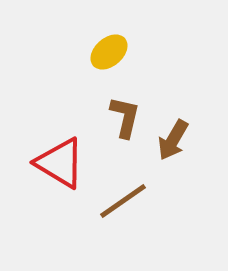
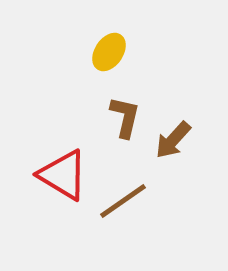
yellow ellipse: rotated 15 degrees counterclockwise
brown arrow: rotated 12 degrees clockwise
red triangle: moved 3 px right, 12 px down
